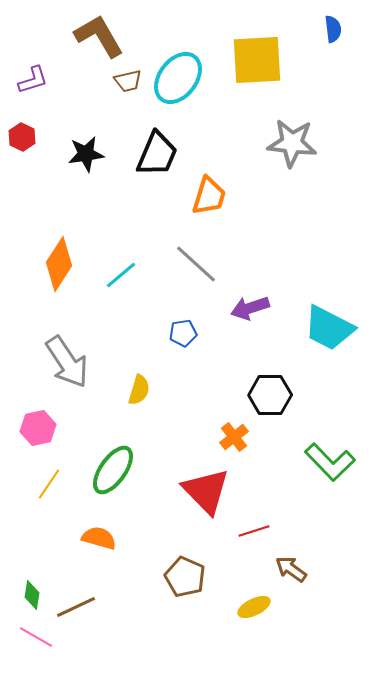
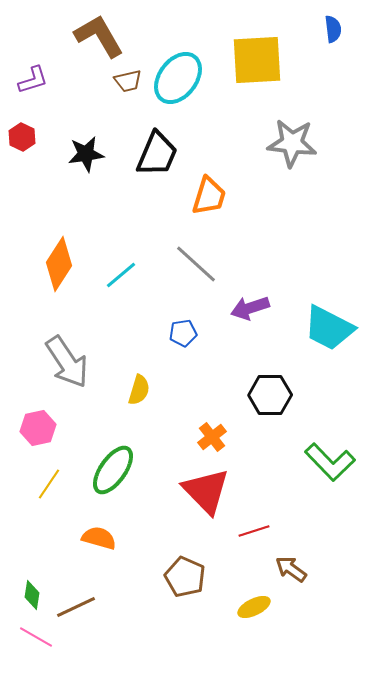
orange cross: moved 22 px left
